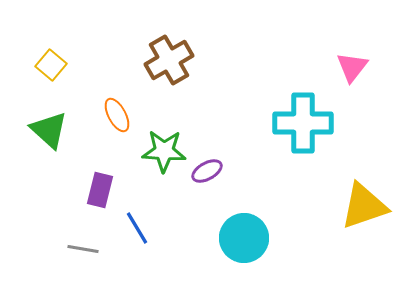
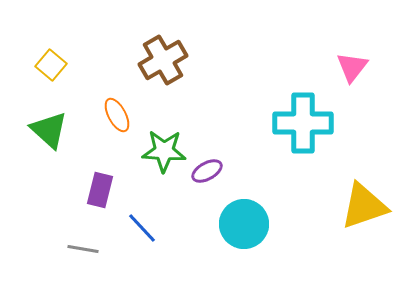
brown cross: moved 6 px left
blue line: moved 5 px right; rotated 12 degrees counterclockwise
cyan circle: moved 14 px up
